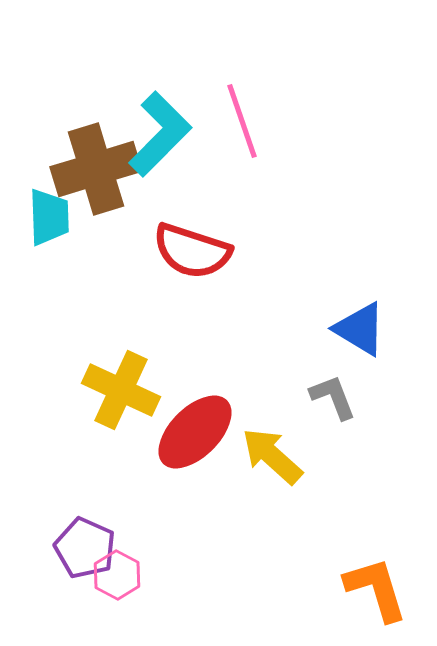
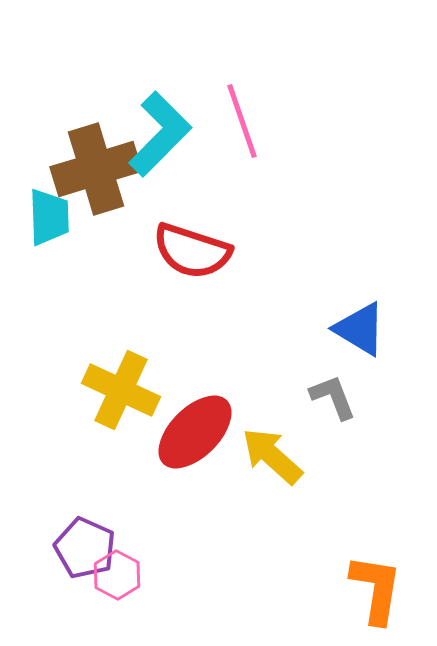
orange L-shape: rotated 26 degrees clockwise
